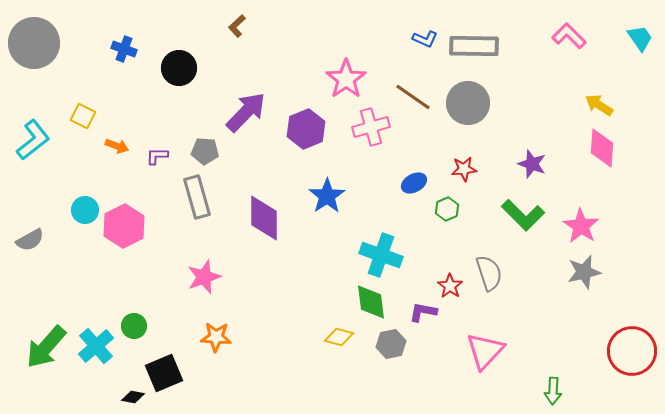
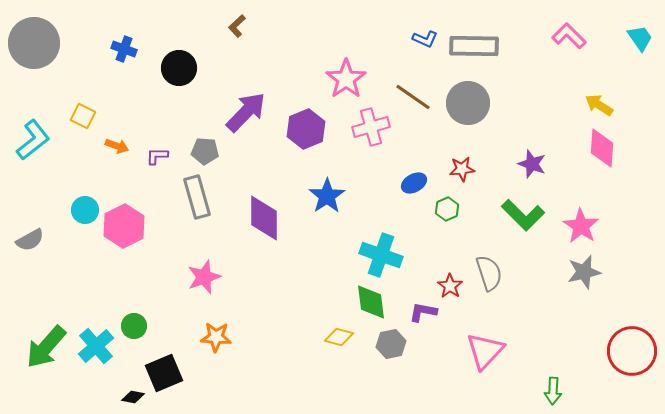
red star at (464, 169): moved 2 px left
